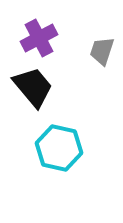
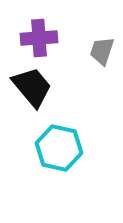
purple cross: rotated 24 degrees clockwise
black trapezoid: moved 1 px left
